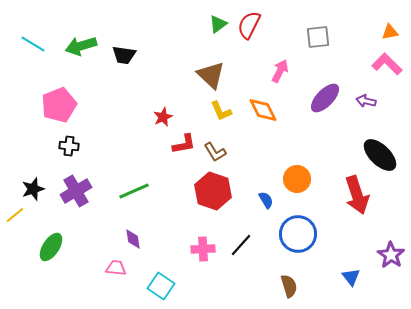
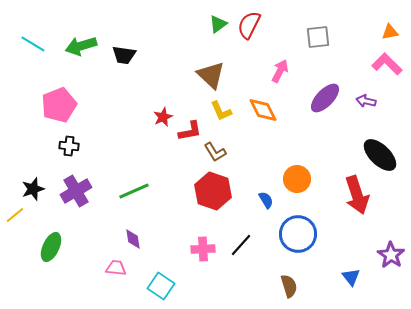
red L-shape: moved 6 px right, 13 px up
green ellipse: rotated 8 degrees counterclockwise
